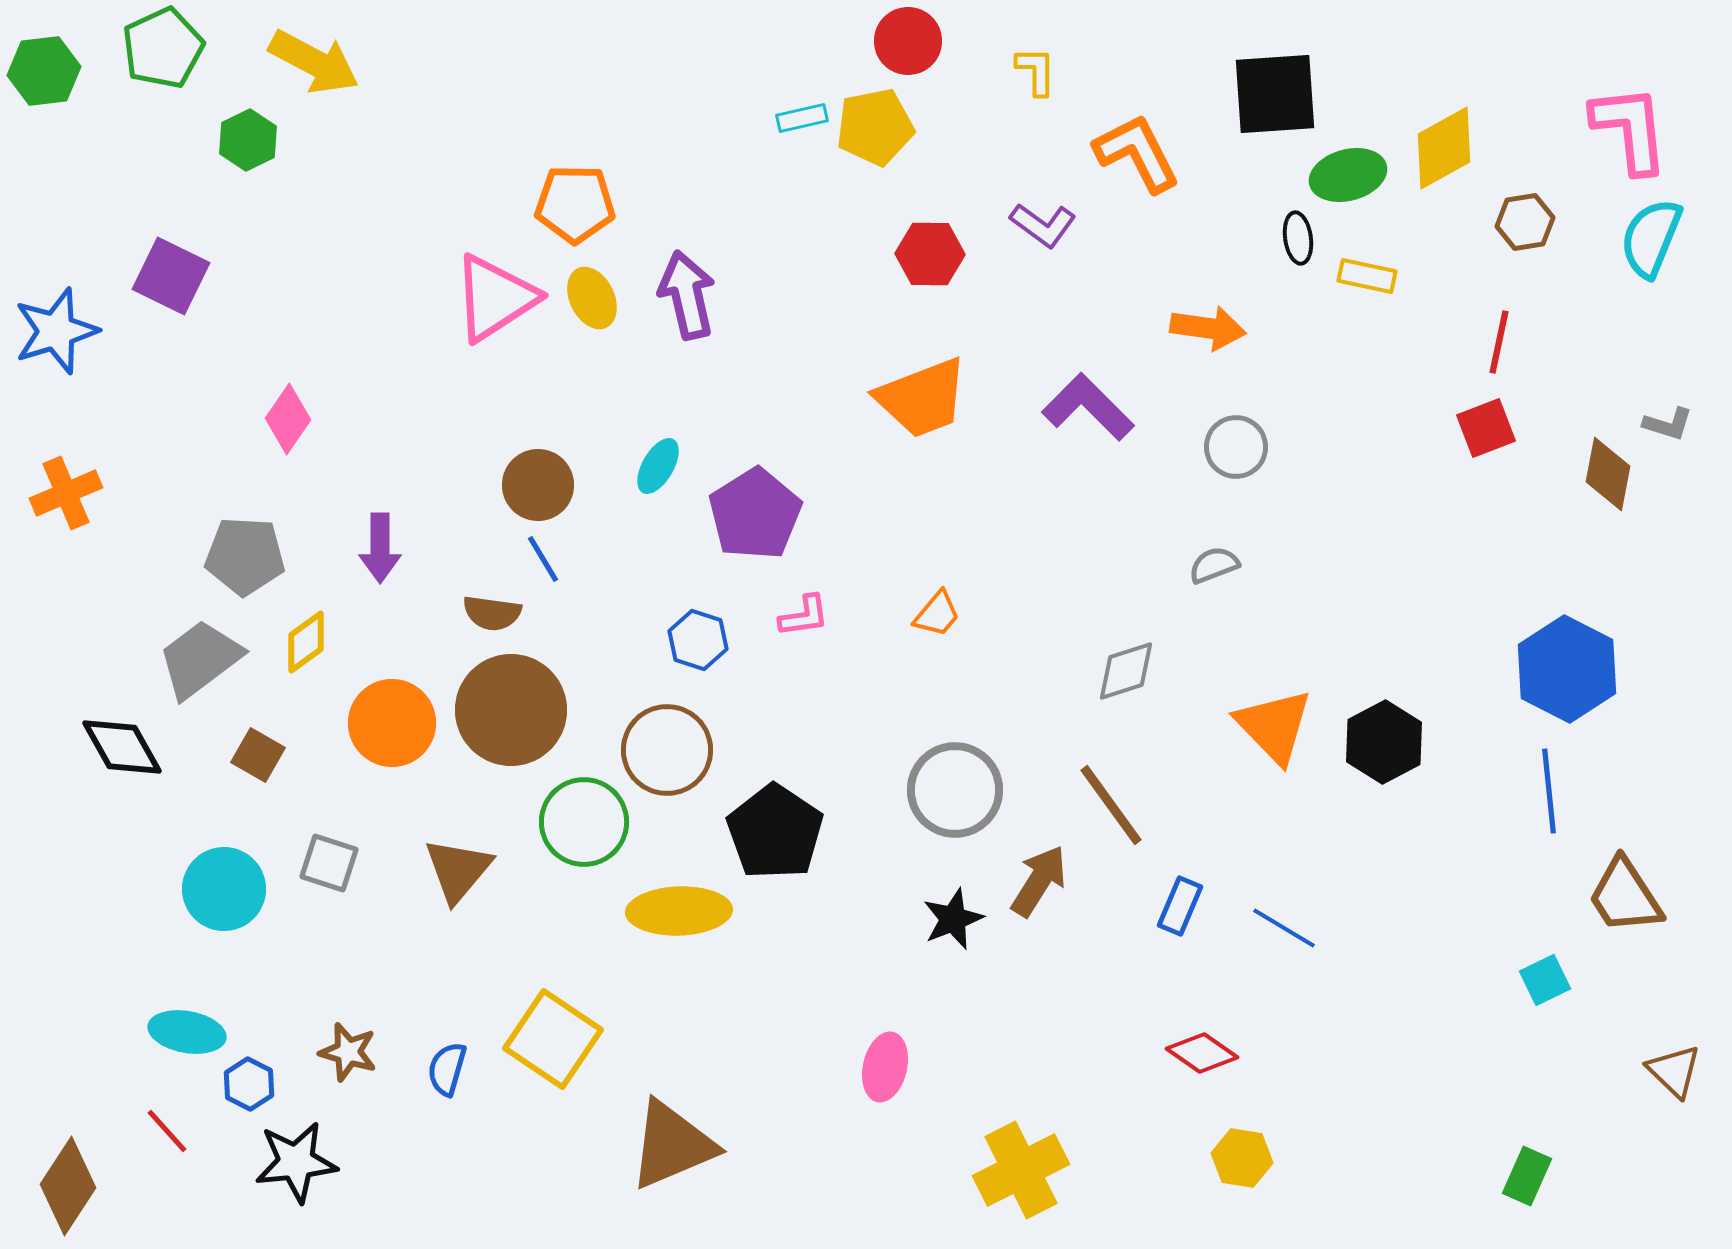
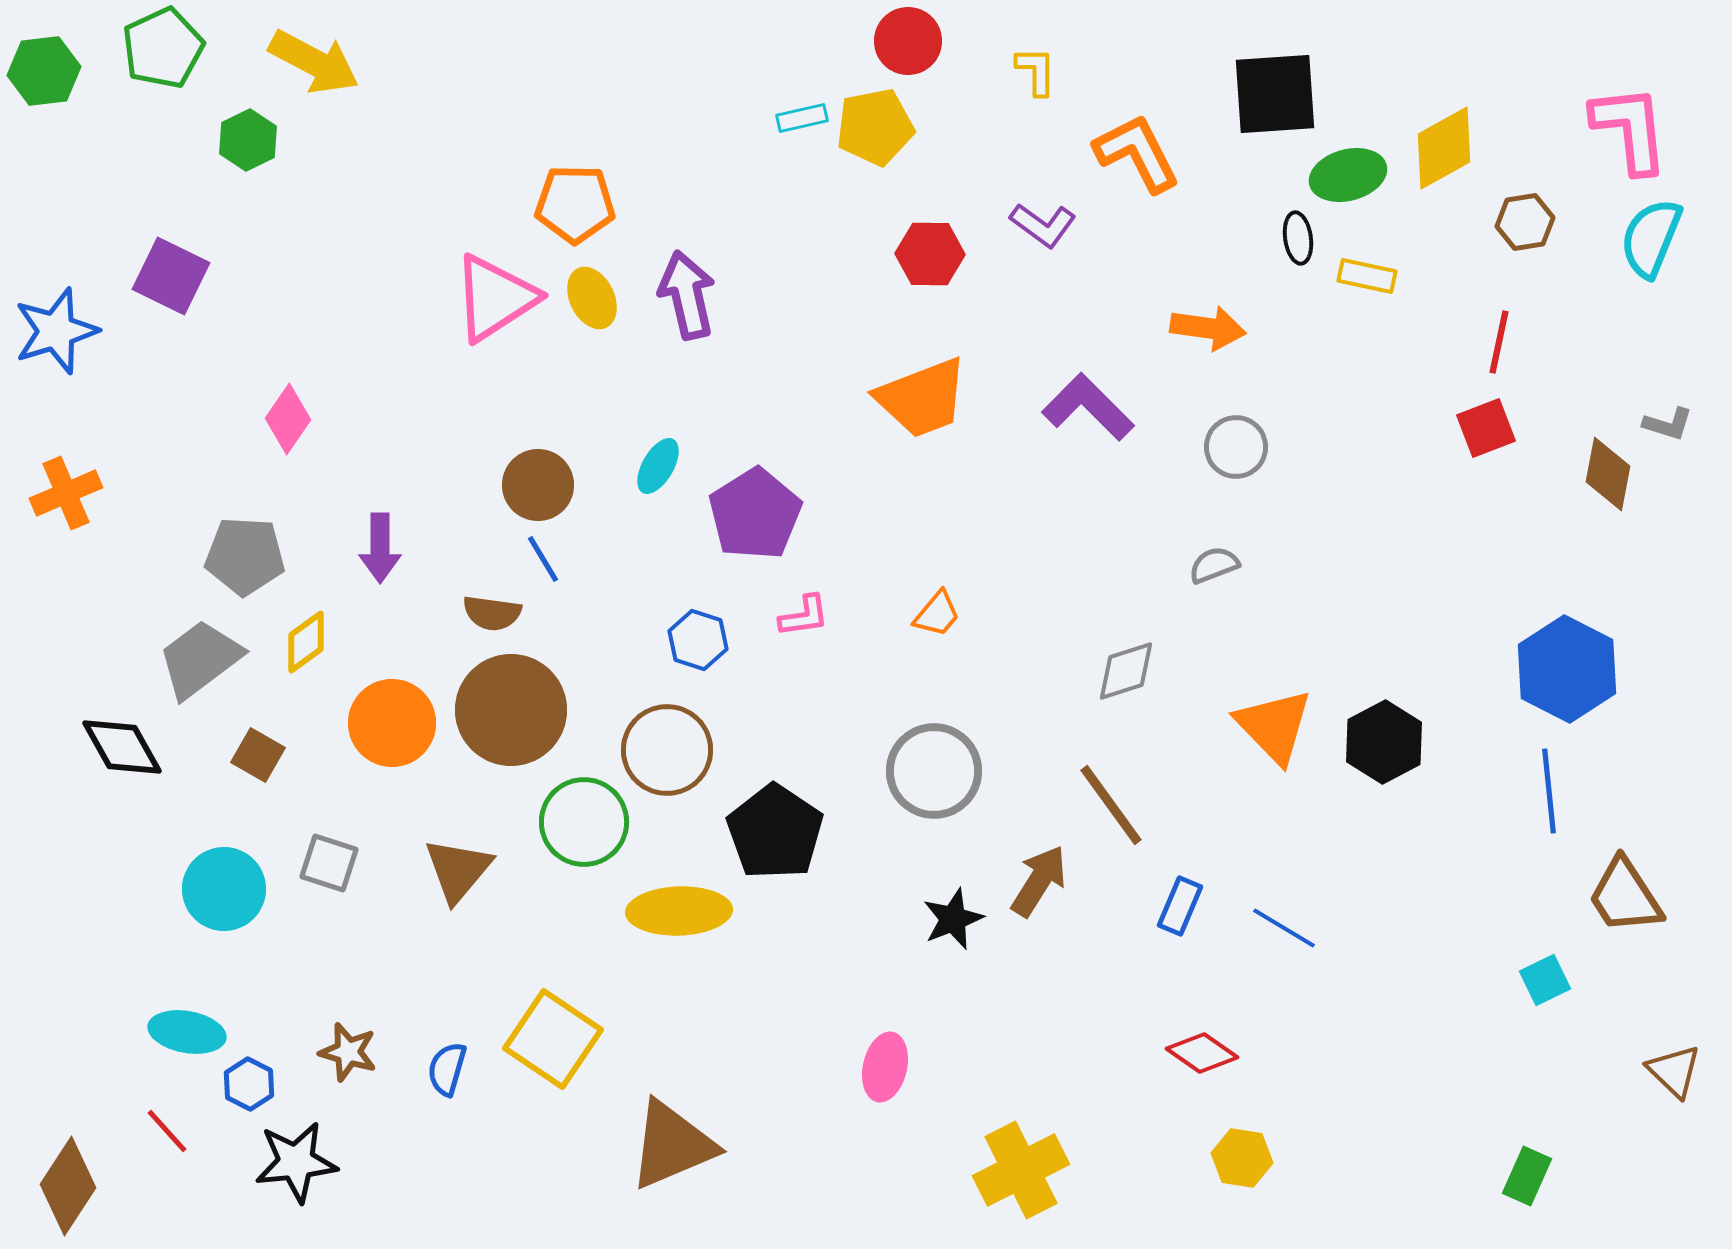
gray circle at (955, 790): moved 21 px left, 19 px up
